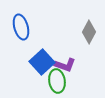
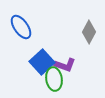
blue ellipse: rotated 20 degrees counterclockwise
green ellipse: moved 3 px left, 2 px up
